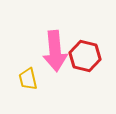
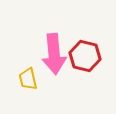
pink arrow: moved 1 px left, 3 px down
